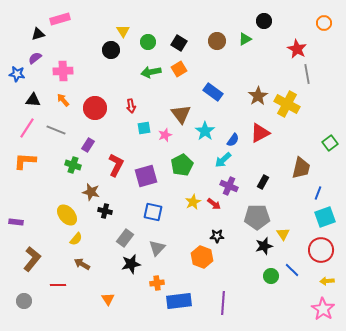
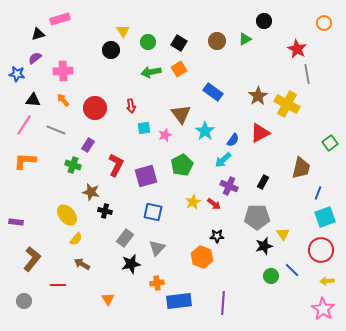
pink line at (27, 128): moved 3 px left, 3 px up
